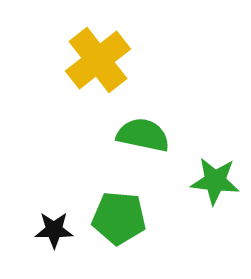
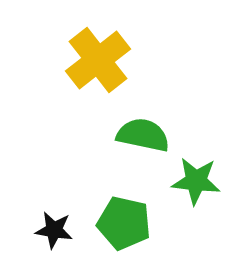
green star: moved 19 px left
green pentagon: moved 5 px right, 5 px down; rotated 8 degrees clockwise
black star: rotated 9 degrees clockwise
